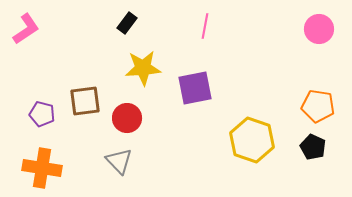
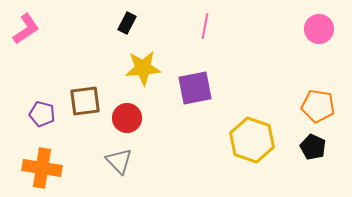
black rectangle: rotated 10 degrees counterclockwise
